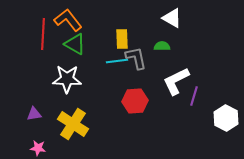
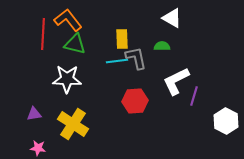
green triangle: rotated 15 degrees counterclockwise
white hexagon: moved 3 px down
